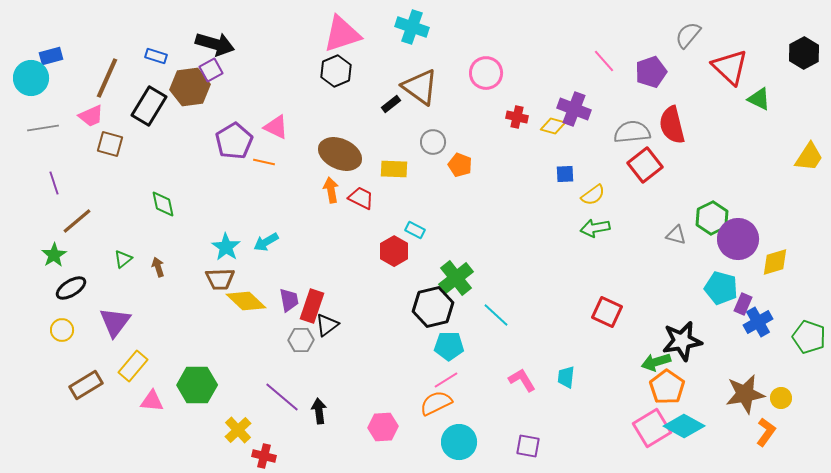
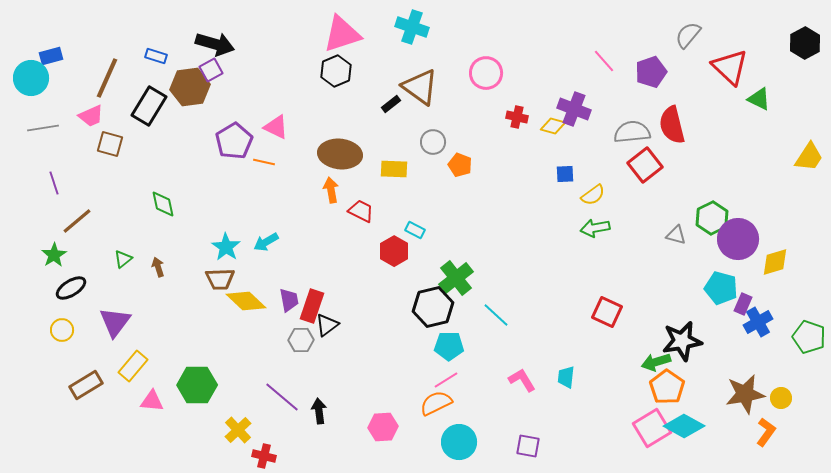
black hexagon at (804, 53): moved 1 px right, 10 px up
brown ellipse at (340, 154): rotated 18 degrees counterclockwise
red trapezoid at (361, 198): moved 13 px down
